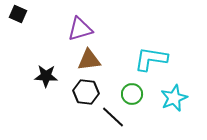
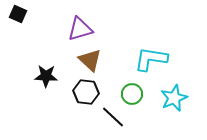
brown triangle: moved 1 px right; rotated 50 degrees clockwise
